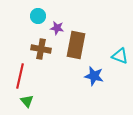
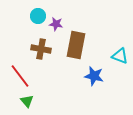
purple star: moved 1 px left, 4 px up
red line: rotated 50 degrees counterclockwise
